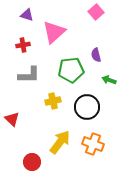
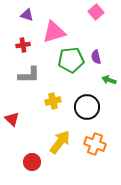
pink triangle: rotated 25 degrees clockwise
purple semicircle: moved 2 px down
green pentagon: moved 10 px up
orange cross: moved 2 px right
